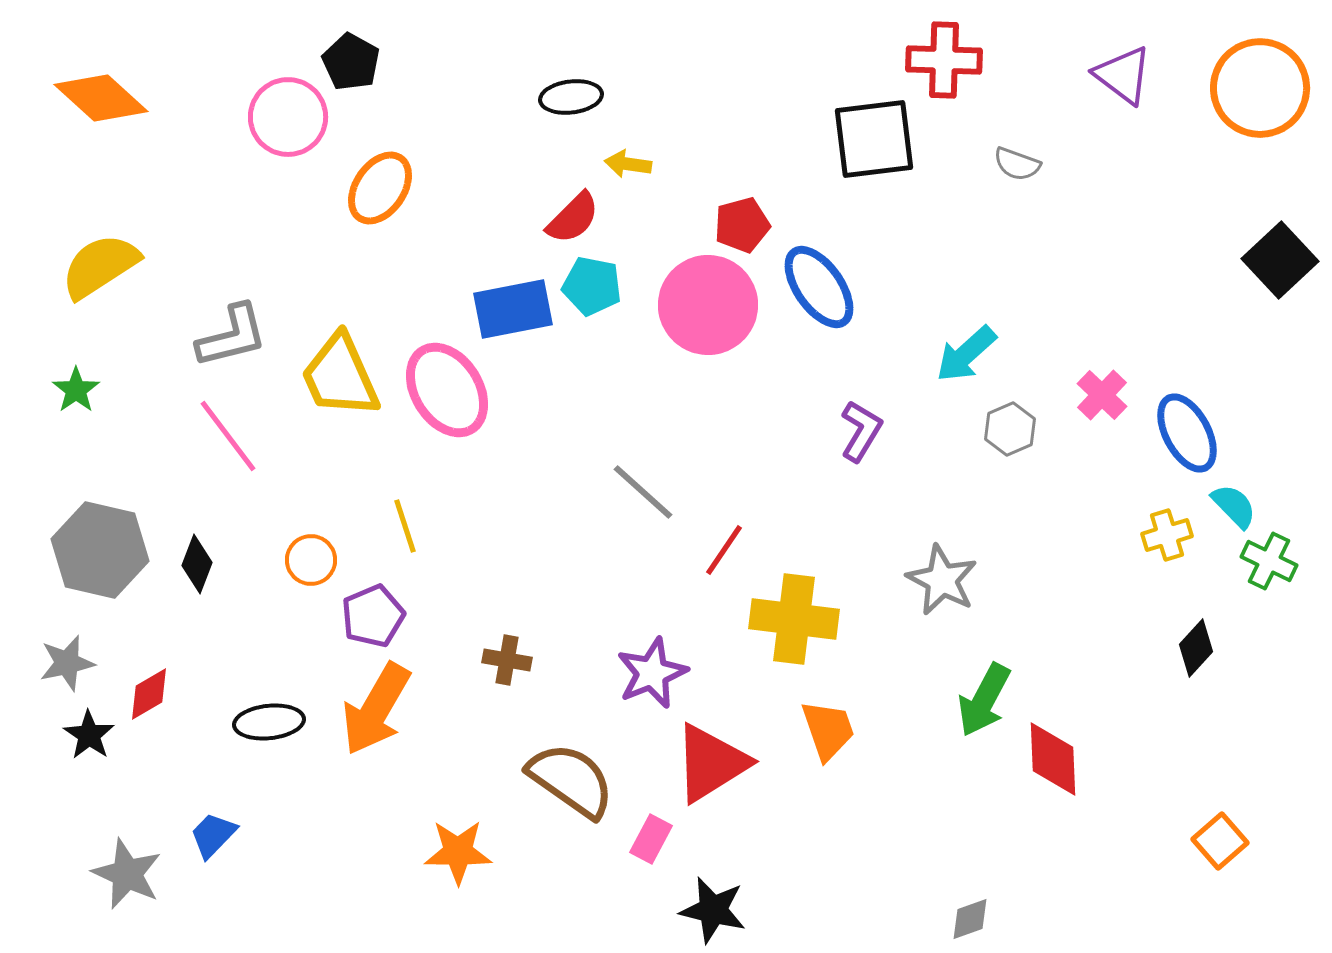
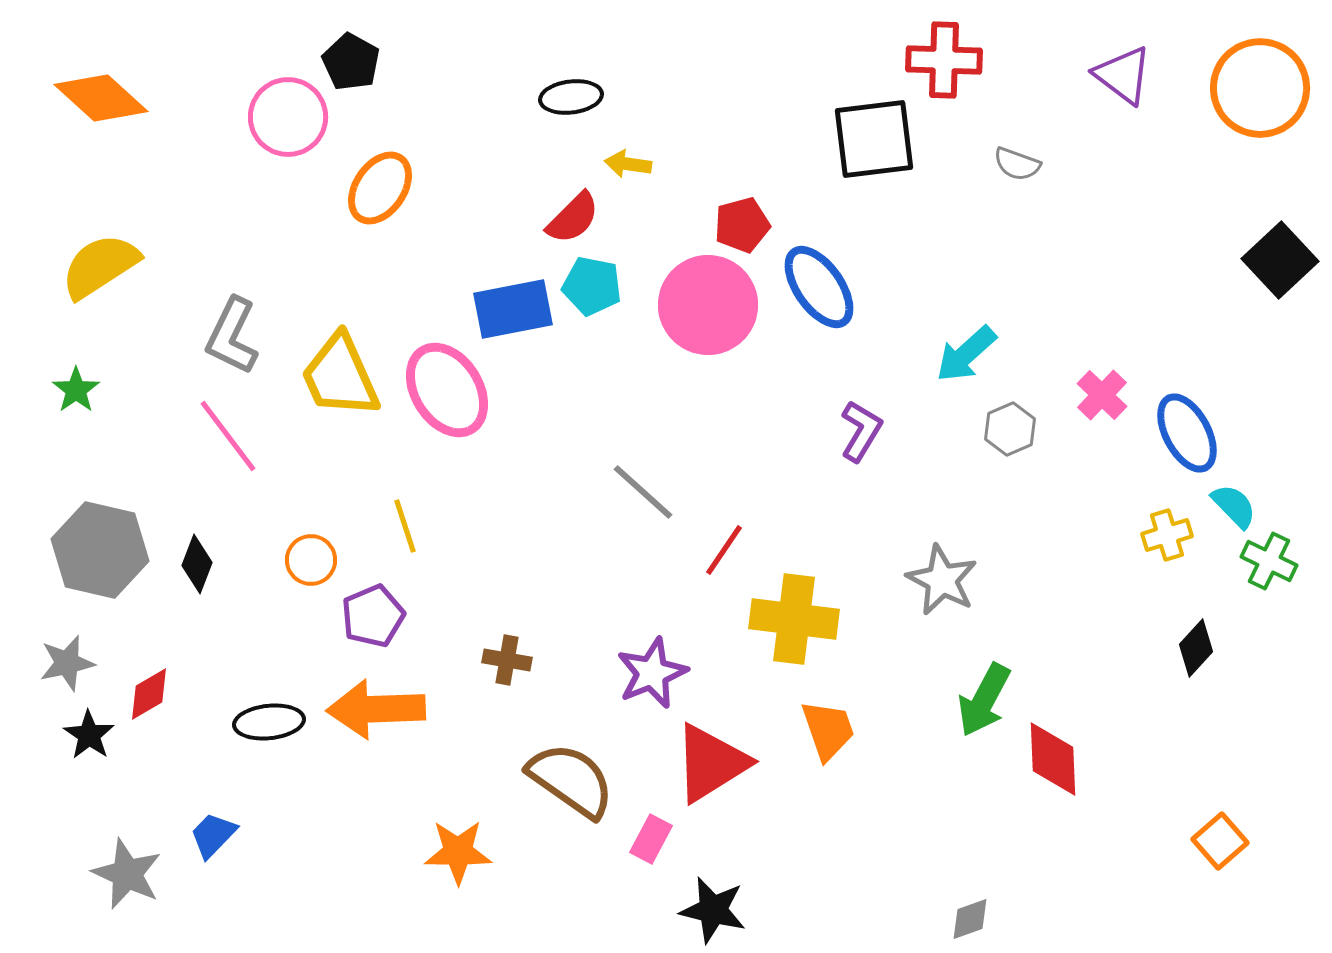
gray L-shape at (232, 336): rotated 130 degrees clockwise
orange arrow at (376, 709): rotated 58 degrees clockwise
